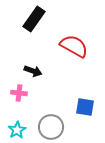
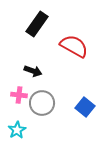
black rectangle: moved 3 px right, 5 px down
pink cross: moved 2 px down
blue square: rotated 30 degrees clockwise
gray circle: moved 9 px left, 24 px up
